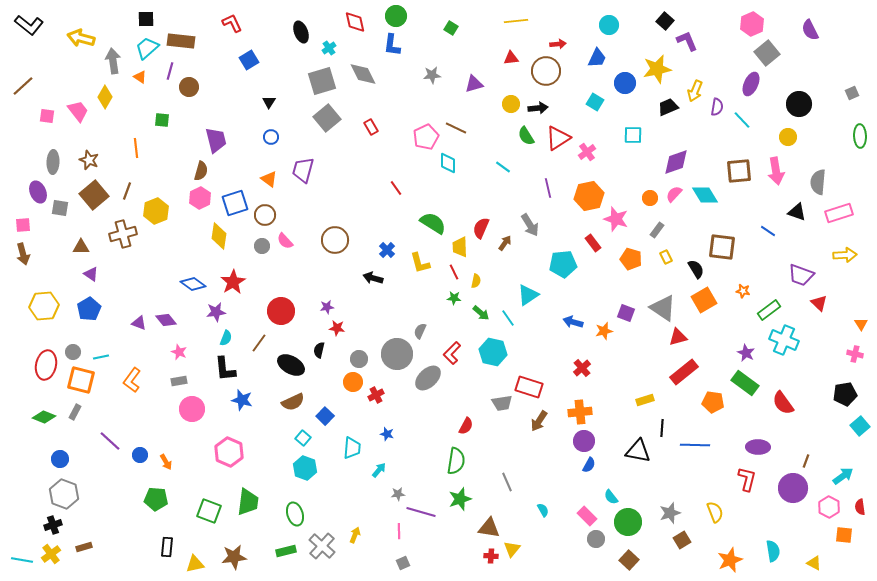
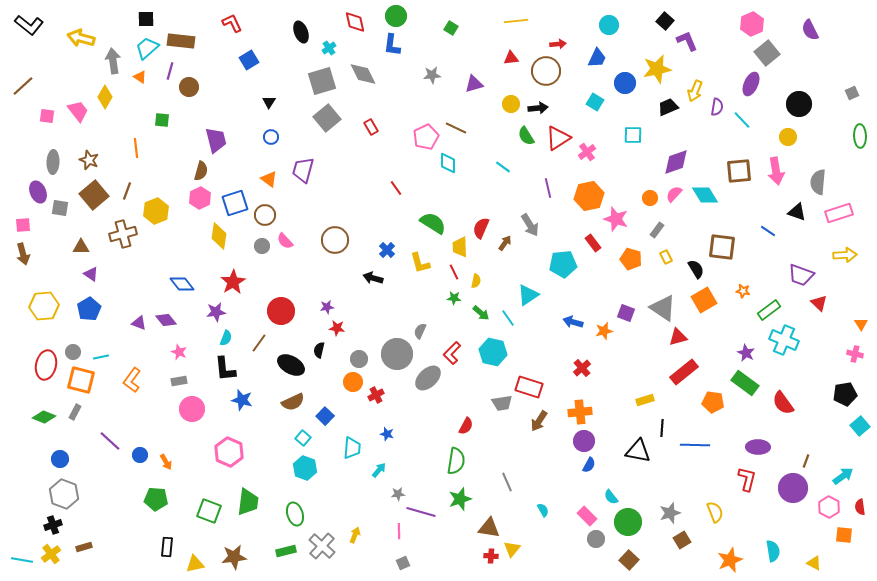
blue diamond at (193, 284): moved 11 px left; rotated 15 degrees clockwise
